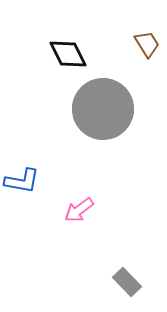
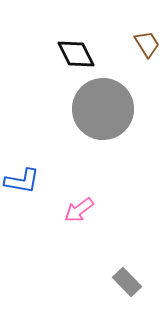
black diamond: moved 8 px right
